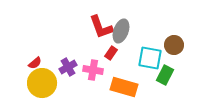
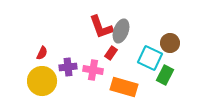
brown circle: moved 4 px left, 2 px up
cyan square: rotated 15 degrees clockwise
red semicircle: moved 7 px right, 10 px up; rotated 24 degrees counterclockwise
purple cross: rotated 24 degrees clockwise
yellow circle: moved 2 px up
